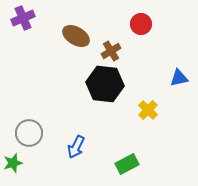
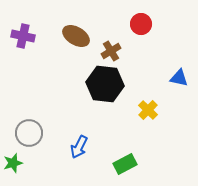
purple cross: moved 18 px down; rotated 35 degrees clockwise
blue triangle: rotated 24 degrees clockwise
blue arrow: moved 3 px right
green rectangle: moved 2 px left
